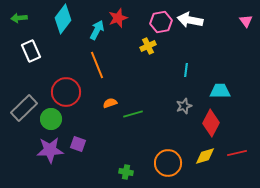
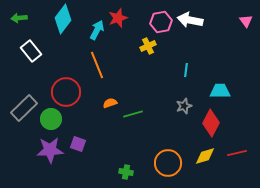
white rectangle: rotated 15 degrees counterclockwise
